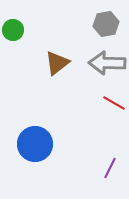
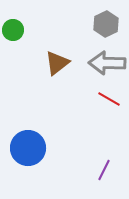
gray hexagon: rotated 15 degrees counterclockwise
red line: moved 5 px left, 4 px up
blue circle: moved 7 px left, 4 px down
purple line: moved 6 px left, 2 px down
